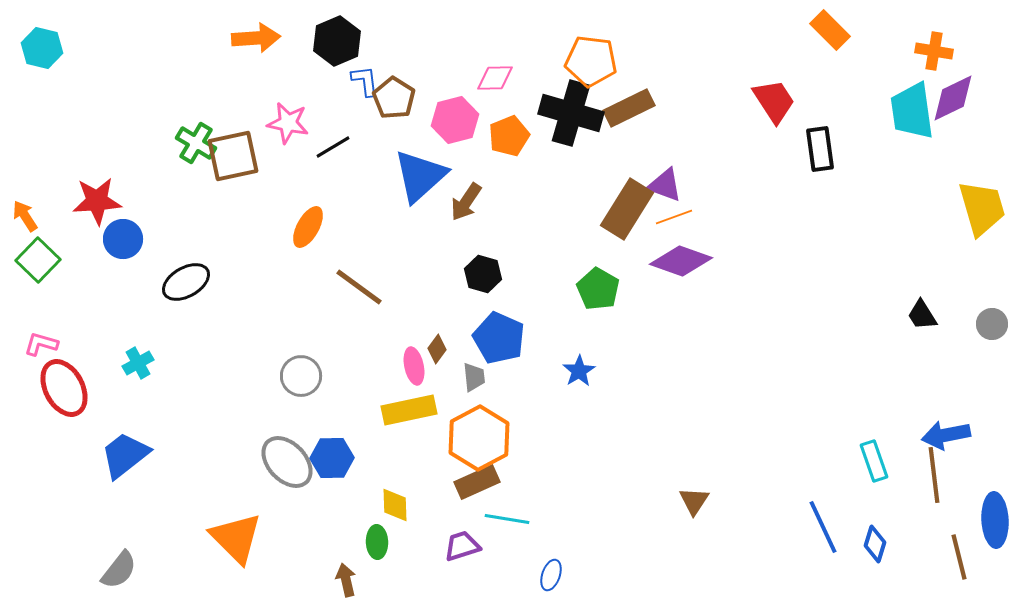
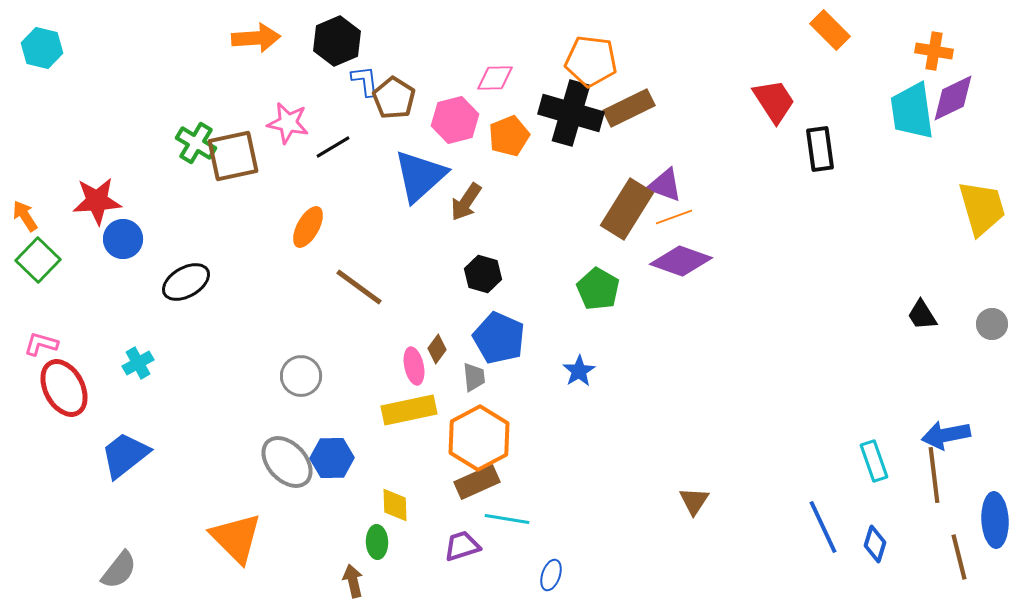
brown arrow at (346, 580): moved 7 px right, 1 px down
